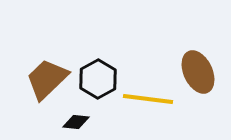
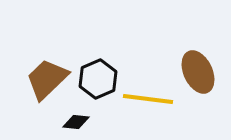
black hexagon: rotated 6 degrees clockwise
